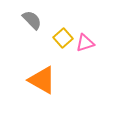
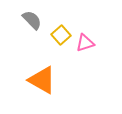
yellow square: moved 2 px left, 3 px up
